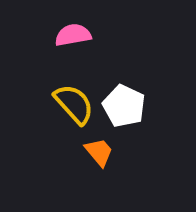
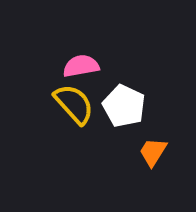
pink semicircle: moved 8 px right, 31 px down
orange trapezoid: moved 54 px right; rotated 108 degrees counterclockwise
